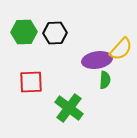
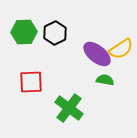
black hexagon: rotated 25 degrees counterclockwise
yellow semicircle: rotated 15 degrees clockwise
purple ellipse: moved 6 px up; rotated 48 degrees clockwise
green semicircle: rotated 84 degrees counterclockwise
